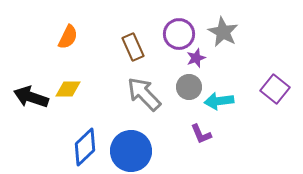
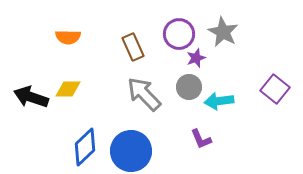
orange semicircle: rotated 65 degrees clockwise
purple L-shape: moved 5 px down
